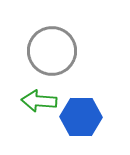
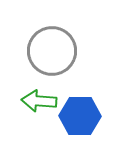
blue hexagon: moved 1 px left, 1 px up
